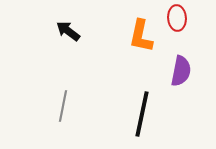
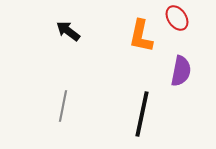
red ellipse: rotated 30 degrees counterclockwise
